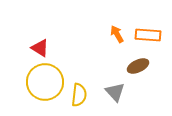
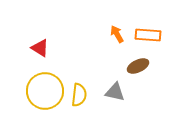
yellow circle: moved 9 px down
gray triangle: rotated 35 degrees counterclockwise
